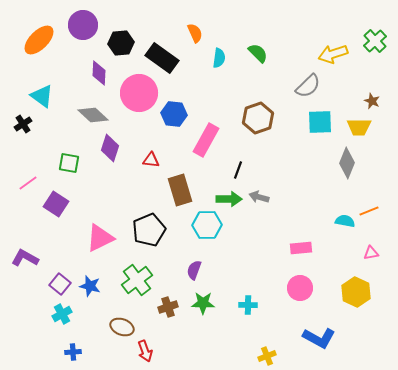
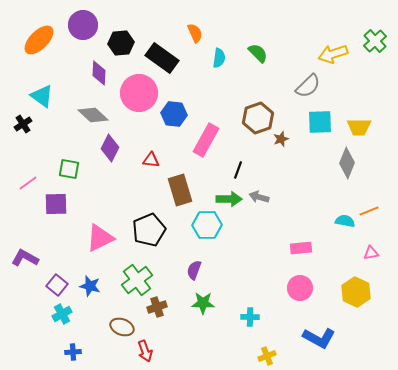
brown star at (372, 101): moved 91 px left, 38 px down; rotated 28 degrees clockwise
purple diamond at (110, 148): rotated 8 degrees clockwise
green square at (69, 163): moved 6 px down
purple square at (56, 204): rotated 35 degrees counterclockwise
purple square at (60, 284): moved 3 px left, 1 px down
cyan cross at (248, 305): moved 2 px right, 12 px down
brown cross at (168, 307): moved 11 px left
